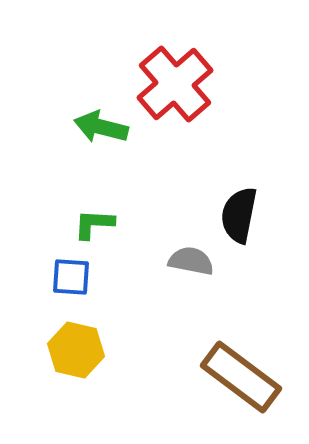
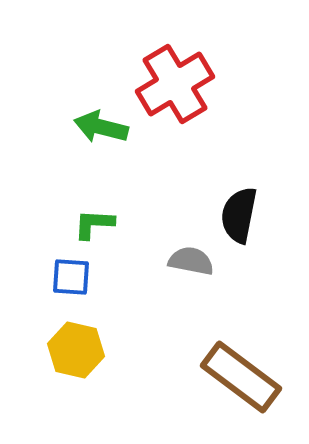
red cross: rotated 10 degrees clockwise
